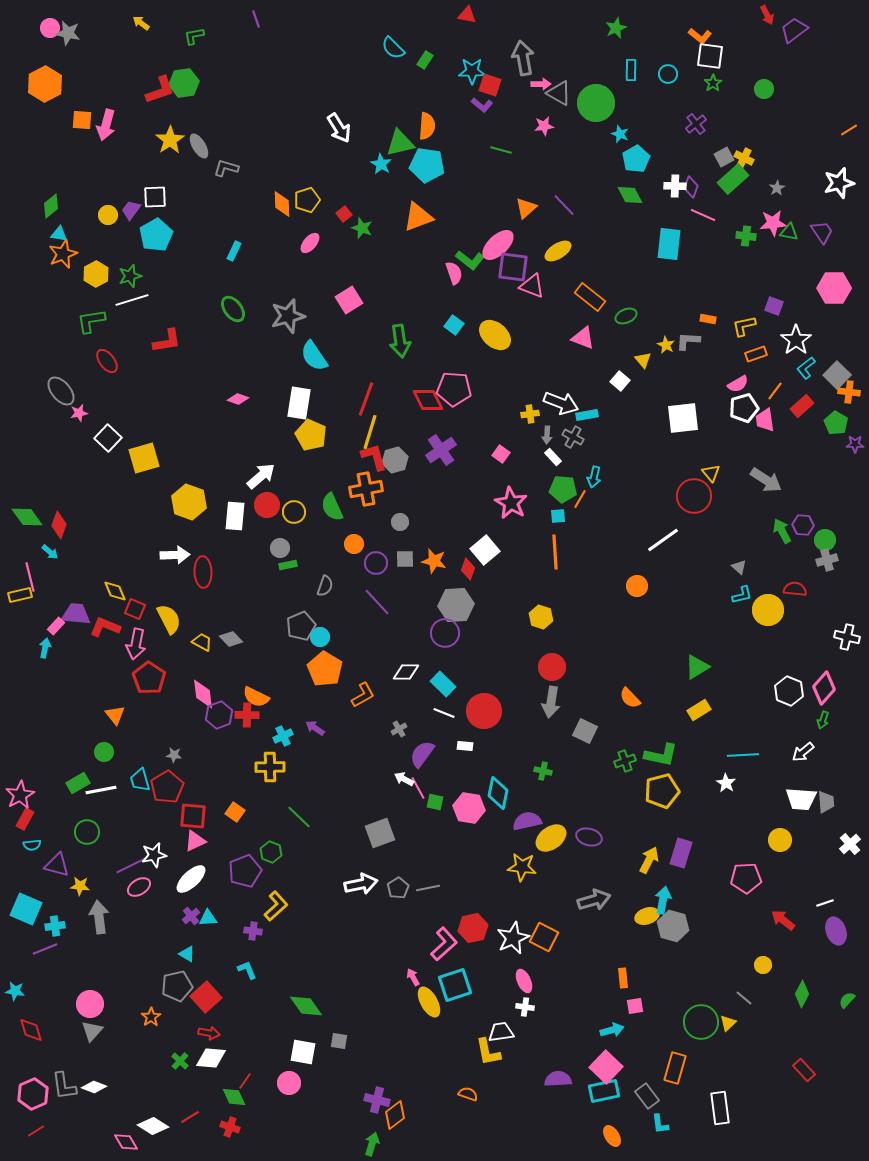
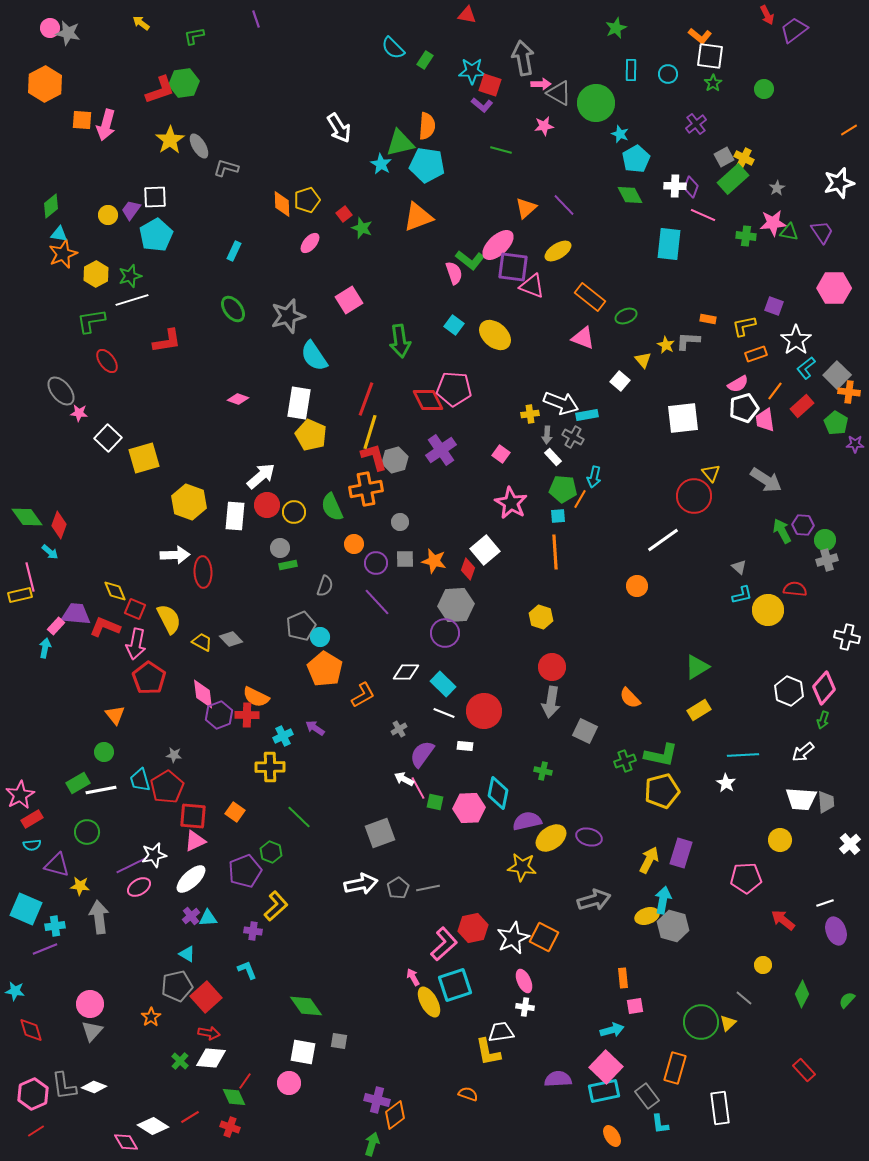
pink star at (79, 413): rotated 18 degrees clockwise
pink hexagon at (469, 808): rotated 12 degrees counterclockwise
red rectangle at (25, 819): moved 7 px right; rotated 30 degrees clockwise
